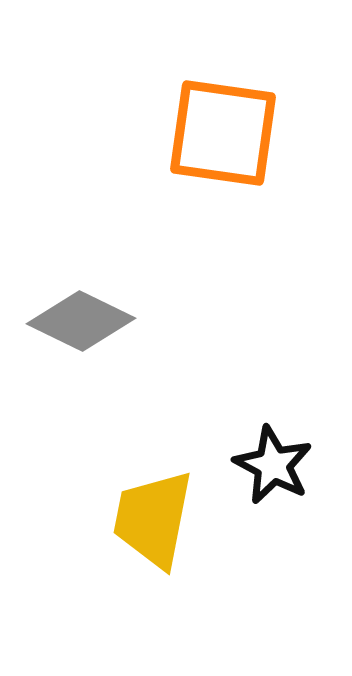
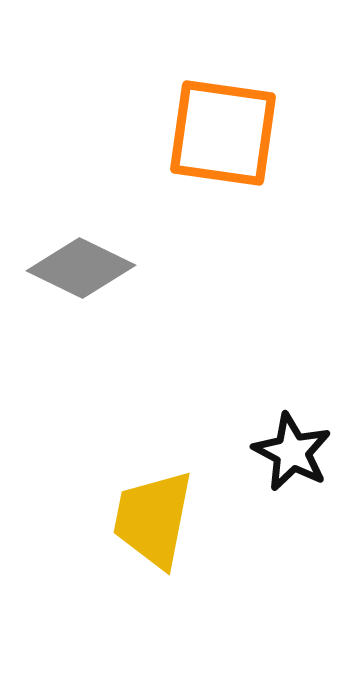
gray diamond: moved 53 px up
black star: moved 19 px right, 13 px up
